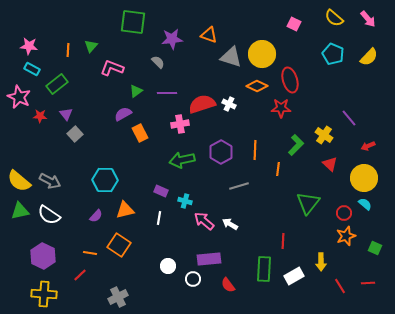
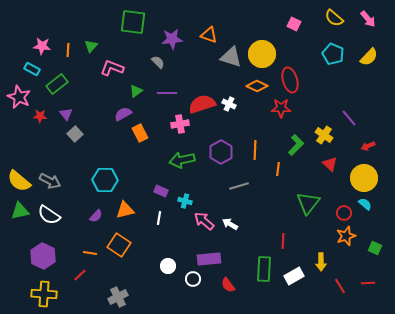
pink star at (29, 46): moved 13 px right
